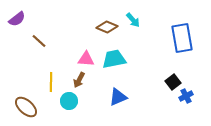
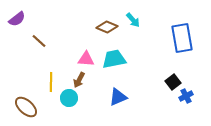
cyan circle: moved 3 px up
